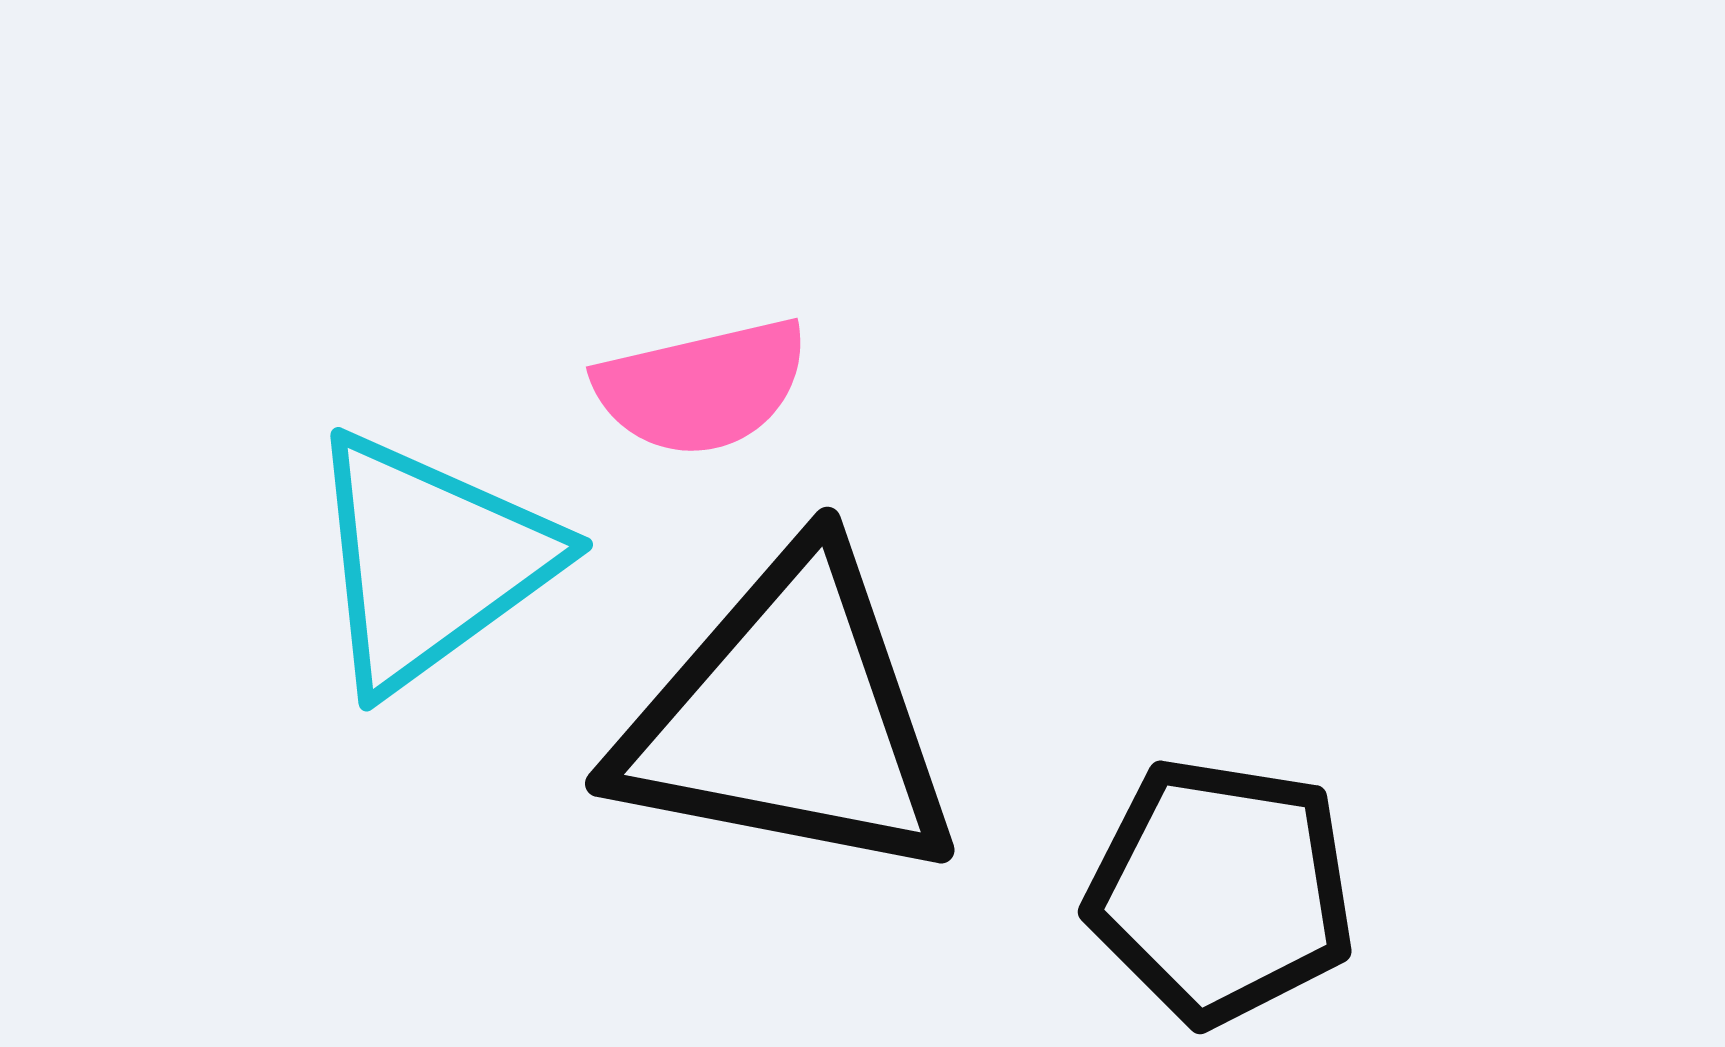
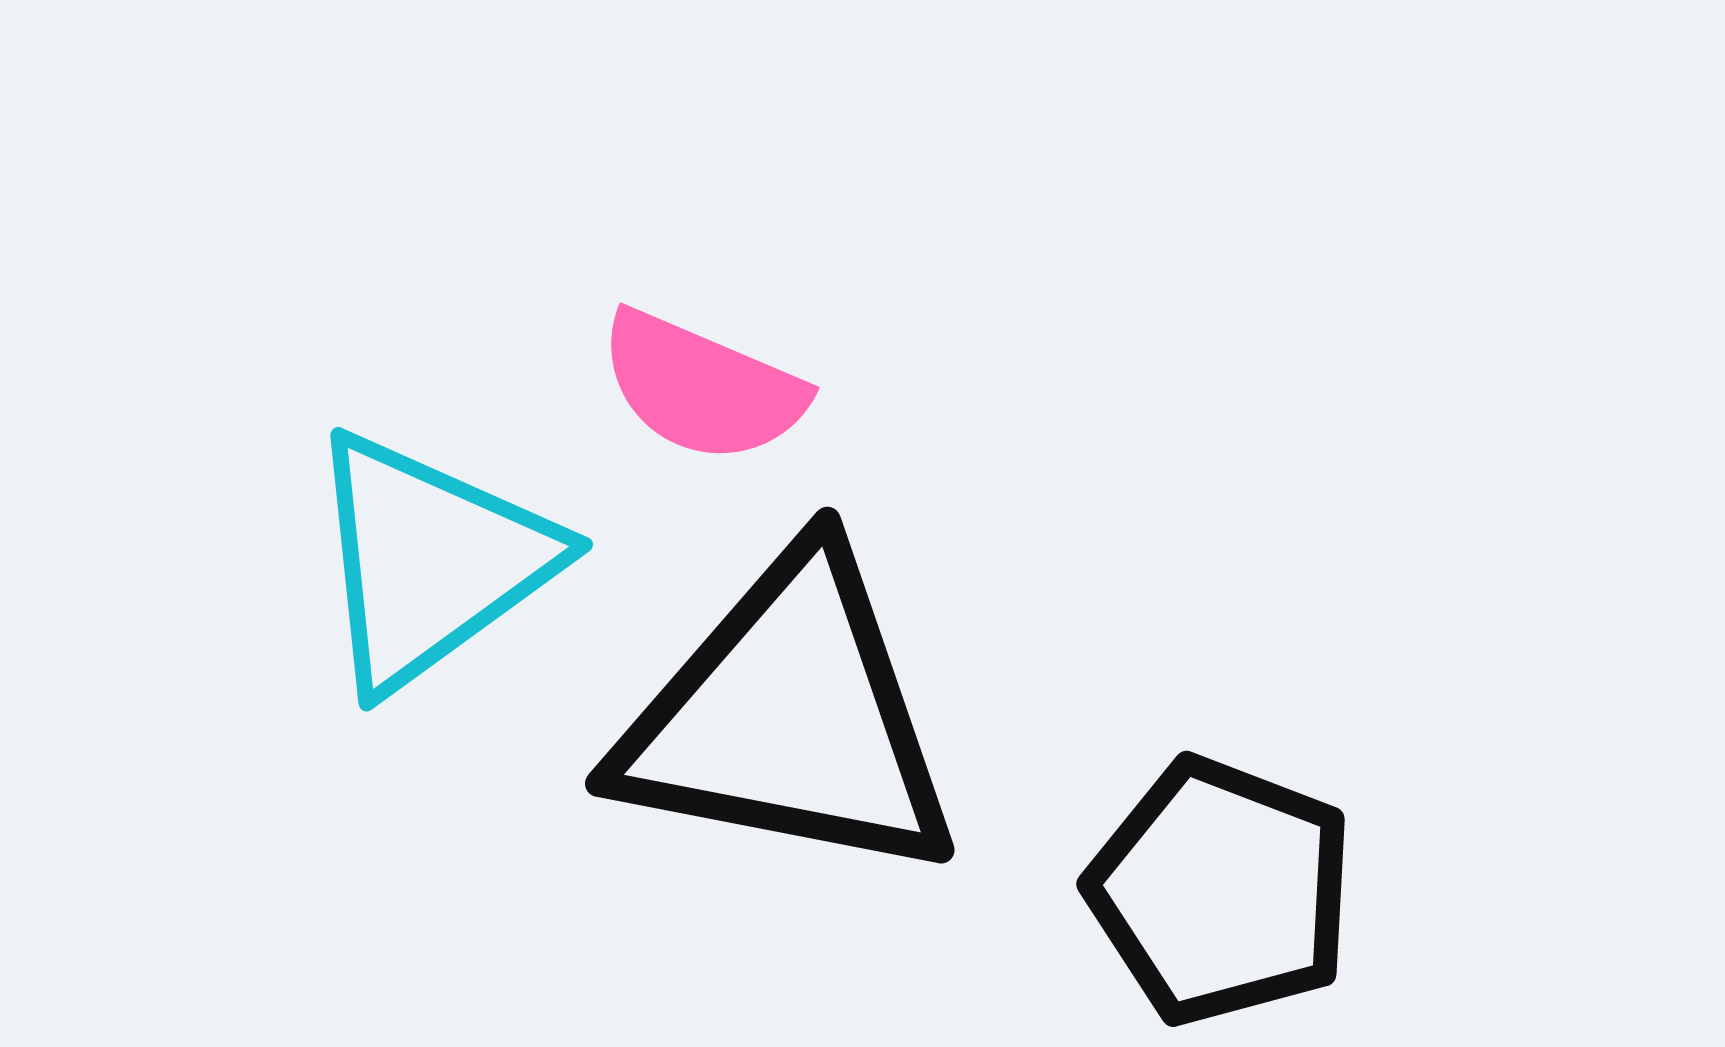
pink semicircle: rotated 36 degrees clockwise
black pentagon: rotated 12 degrees clockwise
